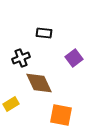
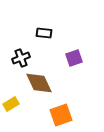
purple square: rotated 18 degrees clockwise
orange square: rotated 30 degrees counterclockwise
